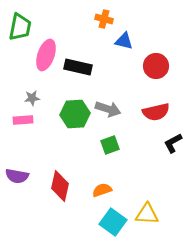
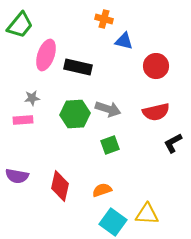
green trapezoid: moved 2 px up; rotated 28 degrees clockwise
